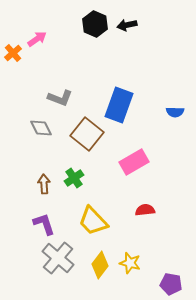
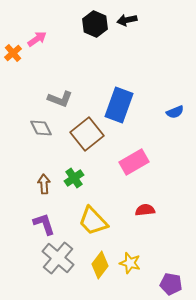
black arrow: moved 5 px up
gray L-shape: moved 1 px down
blue semicircle: rotated 24 degrees counterclockwise
brown square: rotated 12 degrees clockwise
